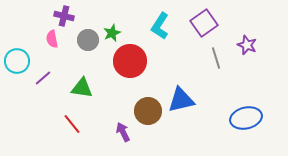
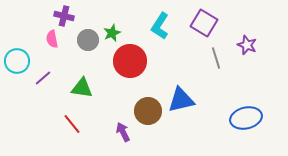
purple square: rotated 24 degrees counterclockwise
